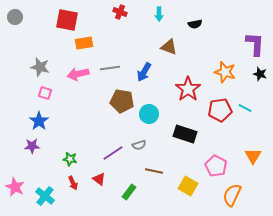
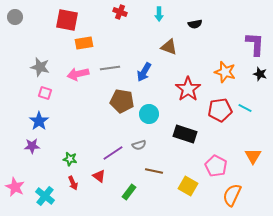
red triangle: moved 3 px up
